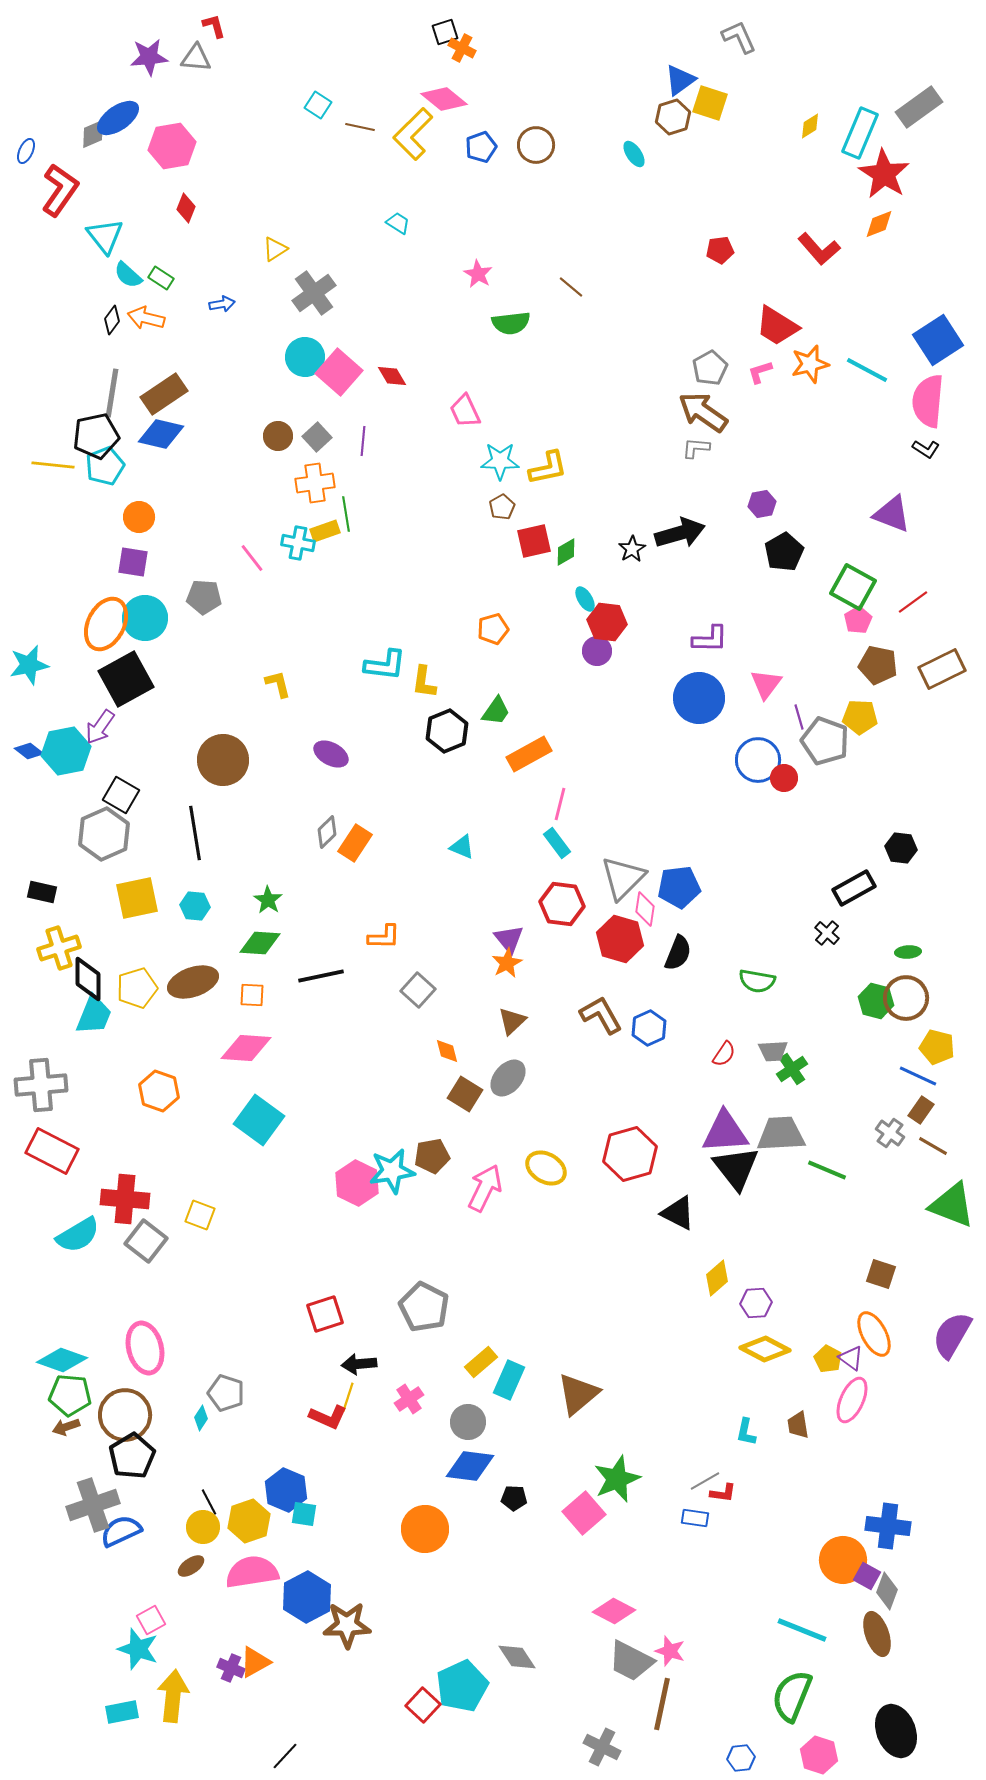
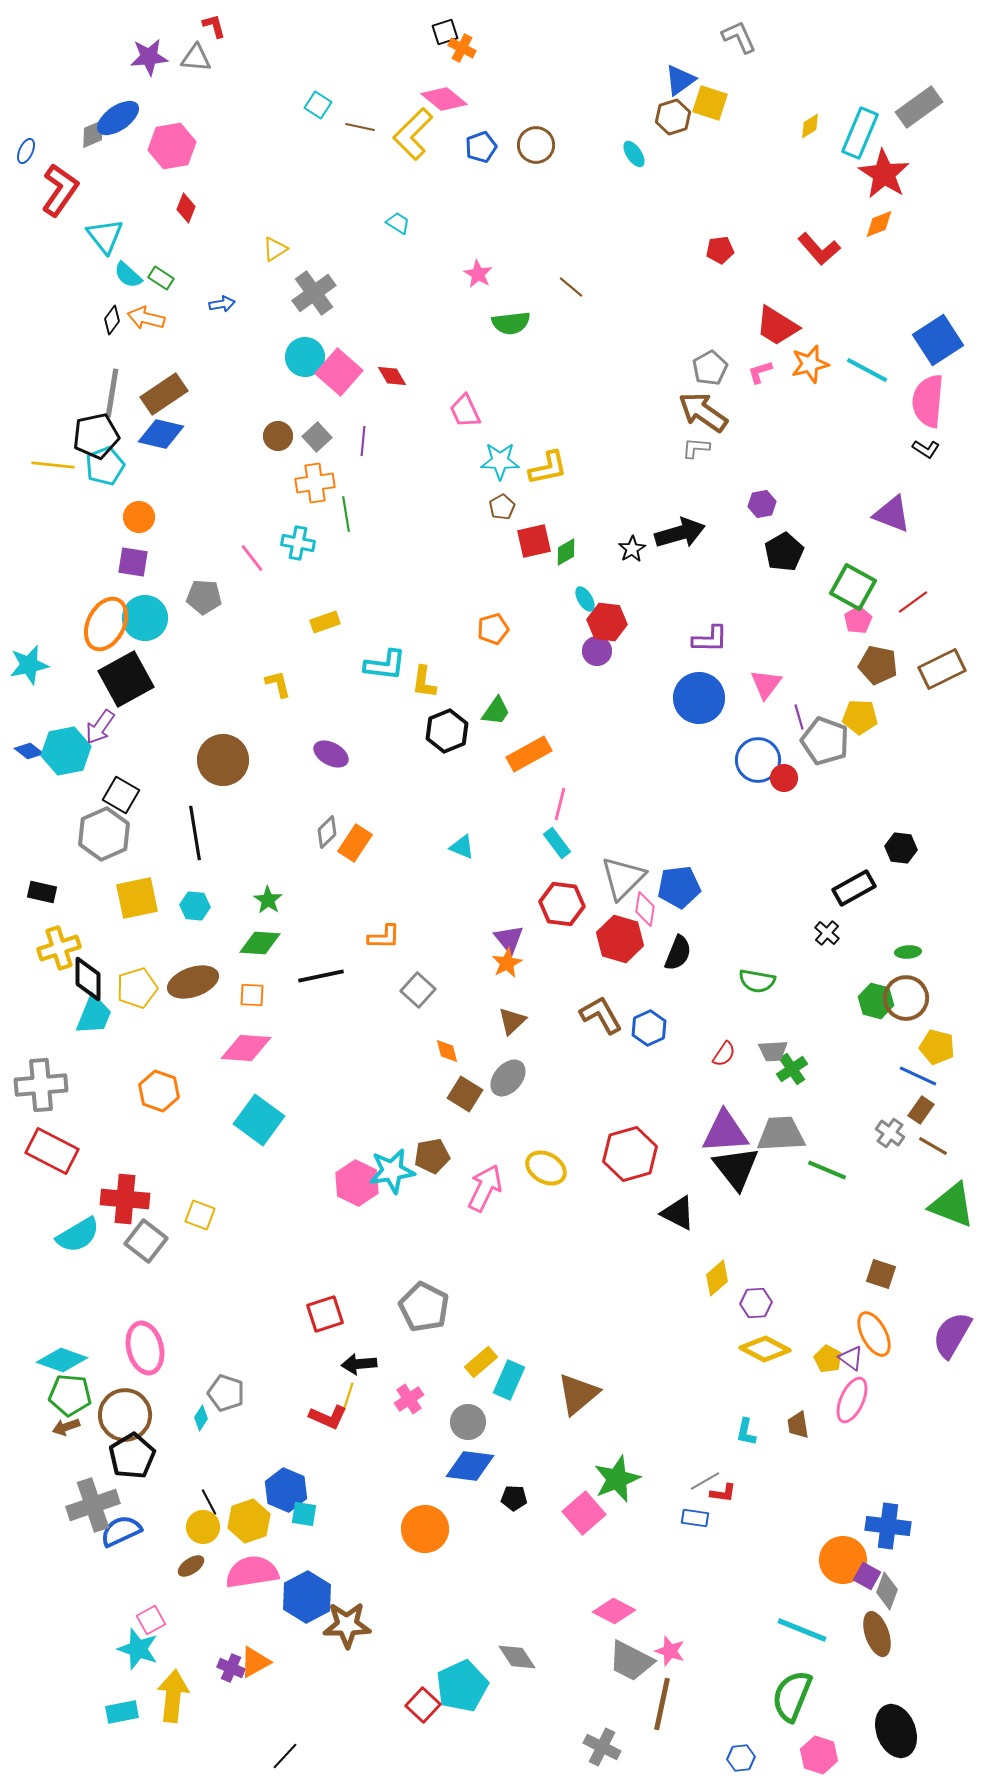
yellow rectangle at (325, 531): moved 91 px down
